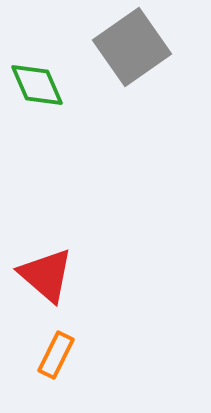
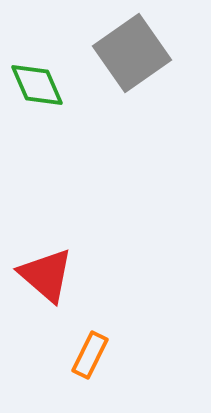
gray square: moved 6 px down
orange rectangle: moved 34 px right
